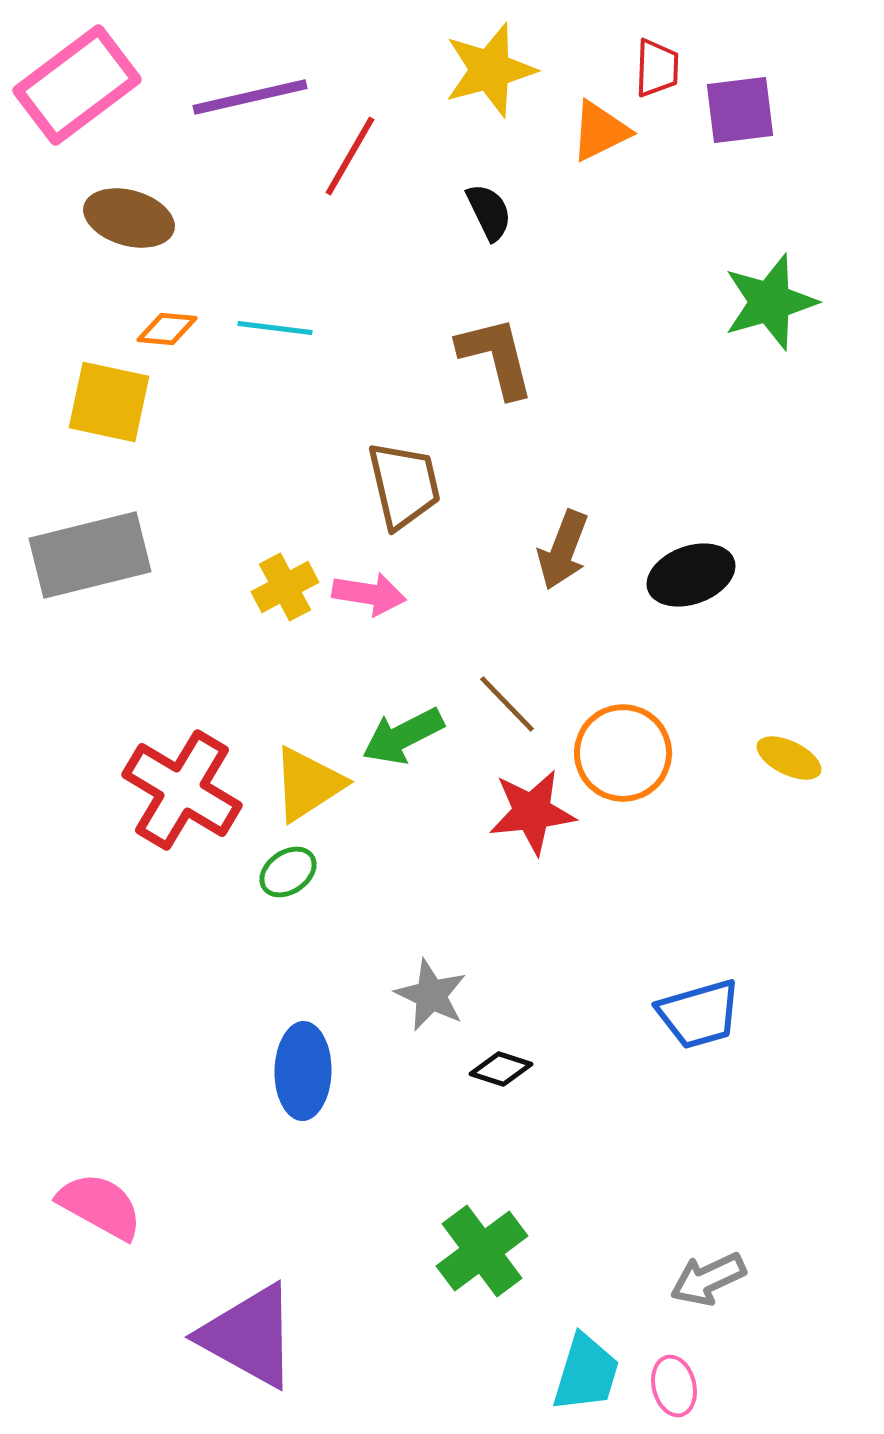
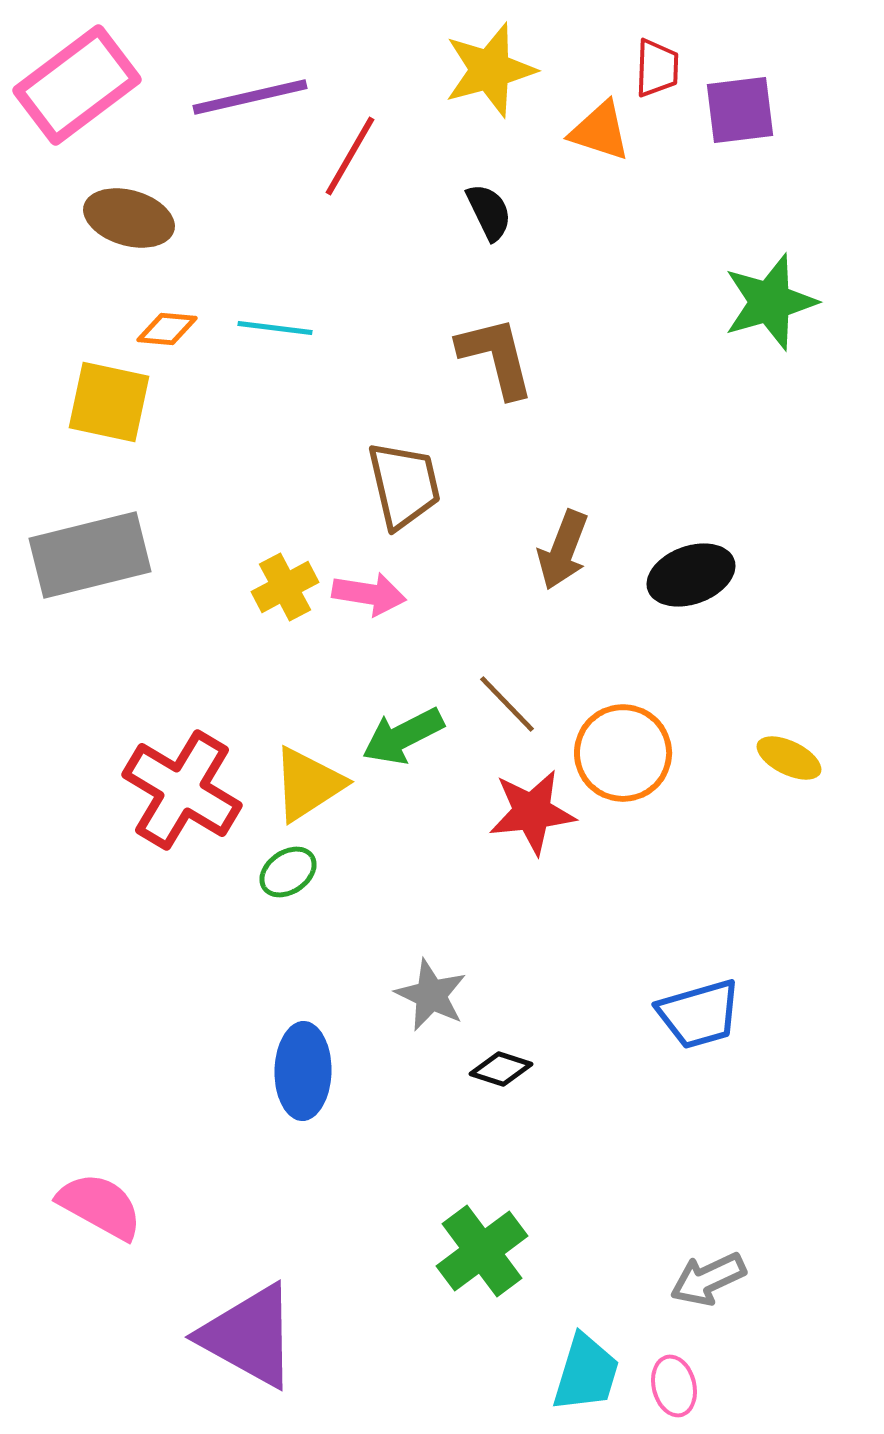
orange triangle: rotated 44 degrees clockwise
